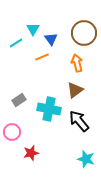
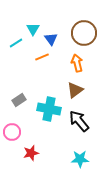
cyan star: moved 6 px left; rotated 18 degrees counterclockwise
